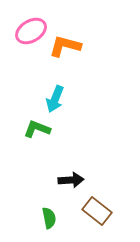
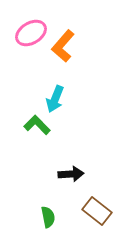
pink ellipse: moved 2 px down
orange L-shape: moved 2 px left; rotated 64 degrees counterclockwise
green L-shape: moved 4 px up; rotated 24 degrees clockwise
black arrow: moved 6 px up
green semicircle: moved 1 px left, 1 px up
